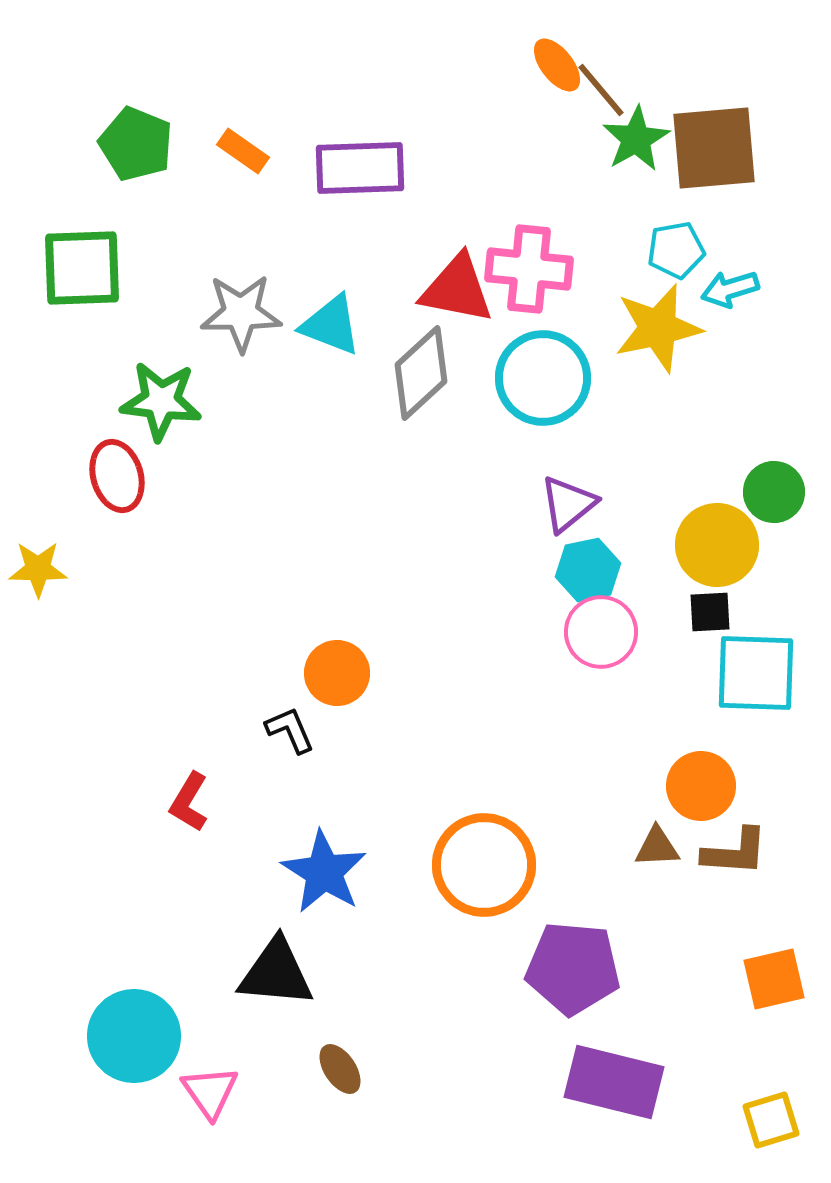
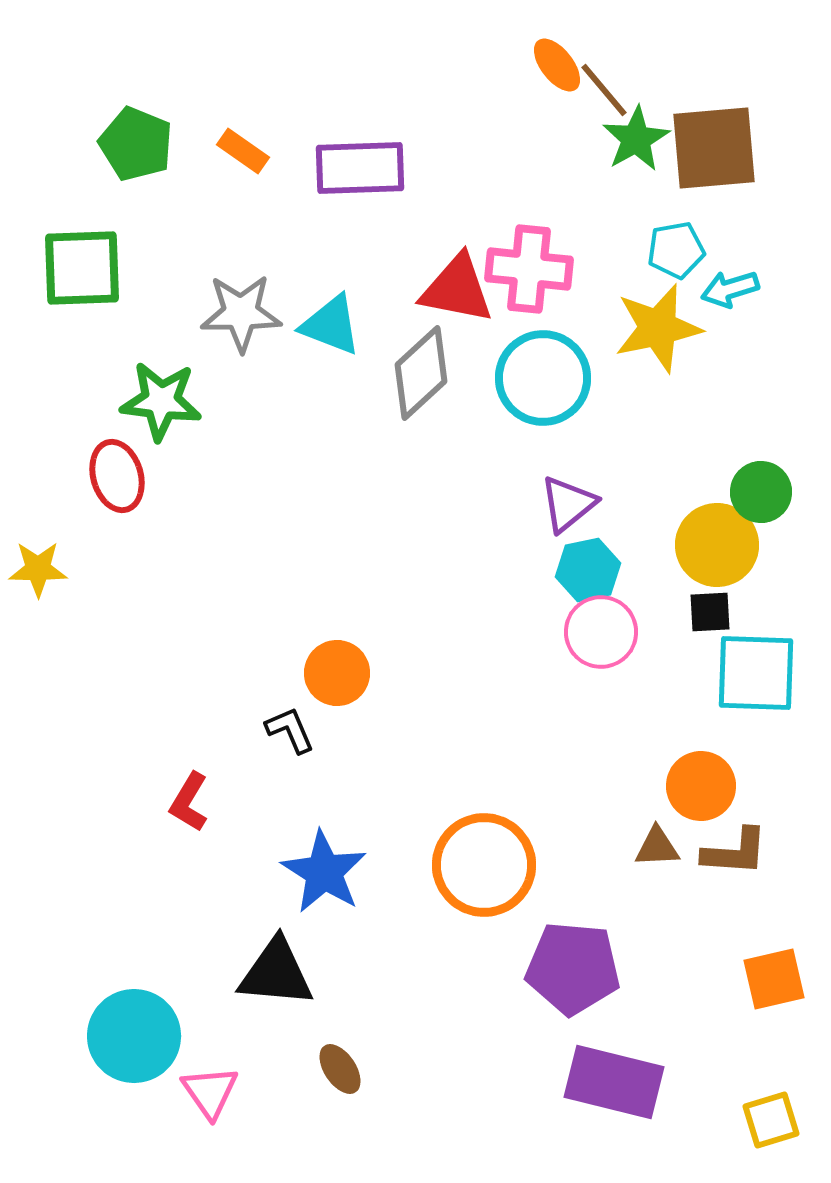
brown line at (601, 90): moved 3 px right
green circle at (774, 492): moved 13 px left
